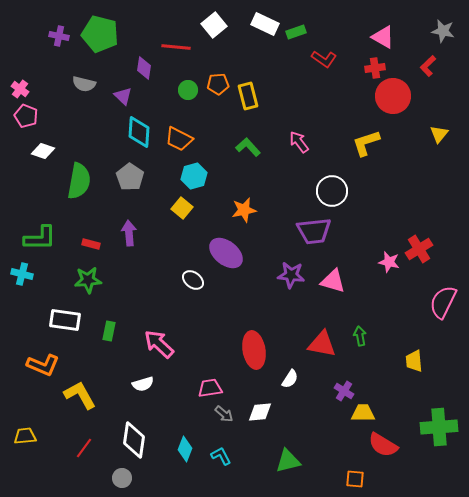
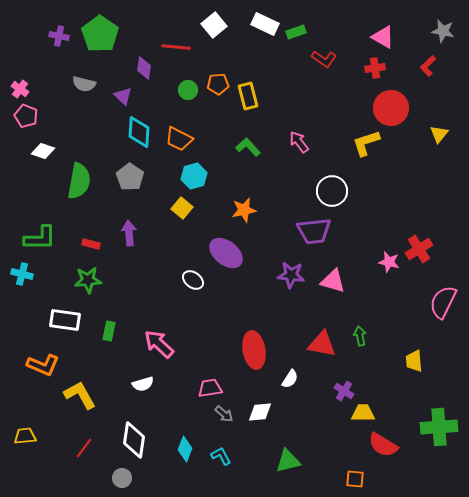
green pentagon at (100, 34): rotated 21 degrees clockwise
red circle at (393, 96): moved 2 px left, 12 px down
